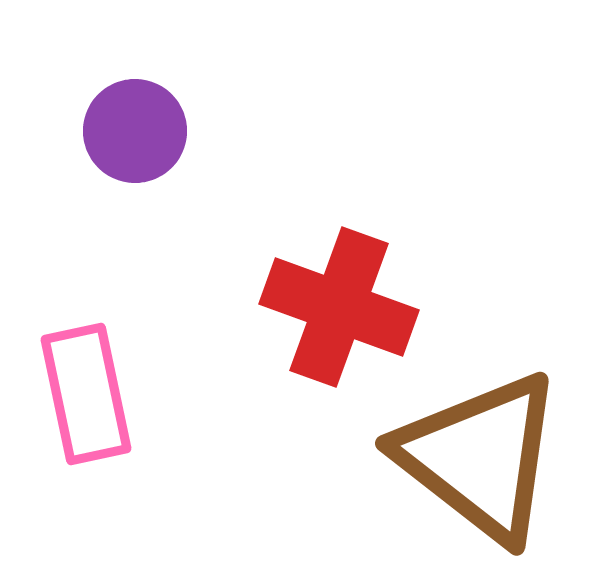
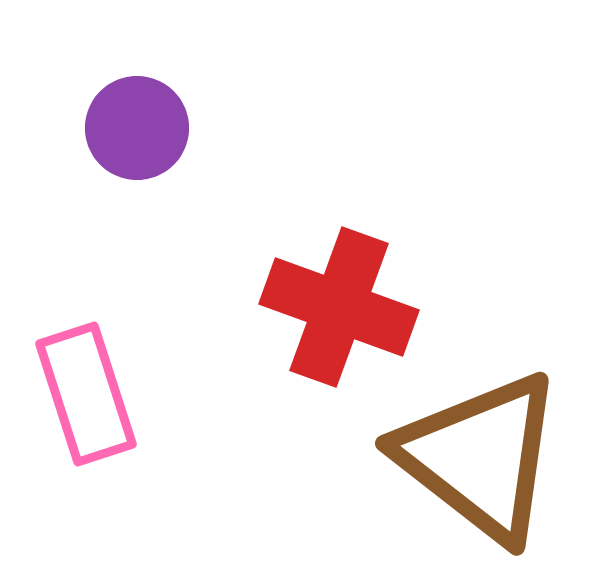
purple circle: moved 2 px right, 3 px up
pink rectangle: rotated 6 degrees counterclockwise
